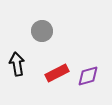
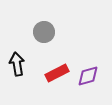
gray circle: moved 2 px right, 1 px down
